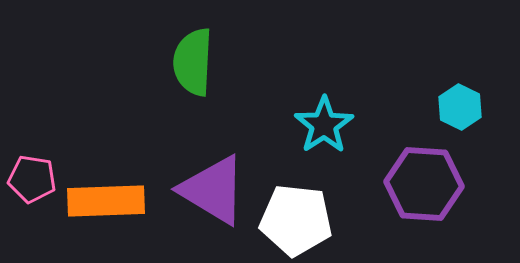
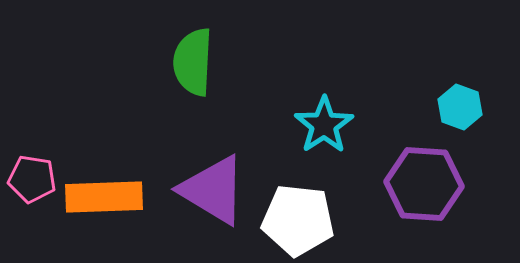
cyan hexagon: rotated 6 degrees counterclockwise
orange rectangle: moved 2 px left, 4 px up
white pentagon: moved 2 px right
